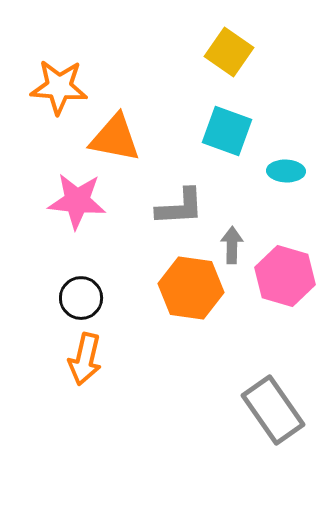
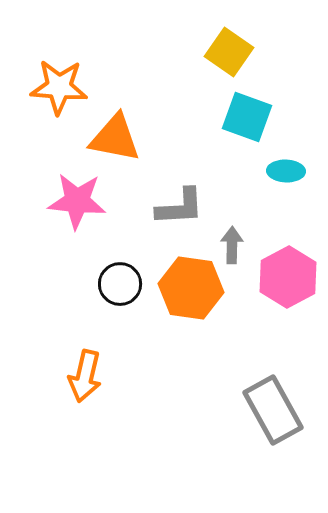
cyan square: moved 20 px right, 14 px up
pink hexagon: moved 3 px right, 1 px down; rotated 16 degrees clockwise
black circle: moved 39 px right, 14 px up
orange arrow: moved 17 px down
gray rectangle: rotated 6 degrees clockwise
